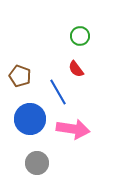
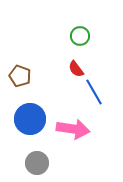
blue line: moved 36 px right
